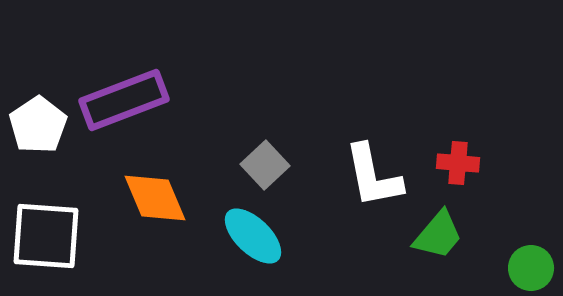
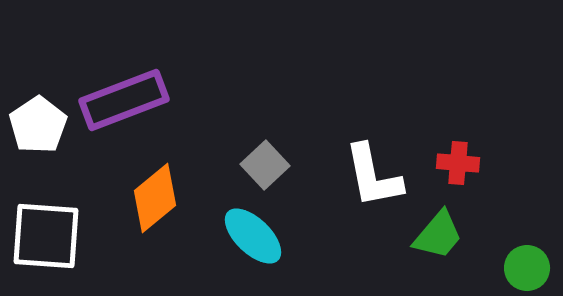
orange diamond: rotated 74 degrees clockwise
green circle: moved 4 px left
